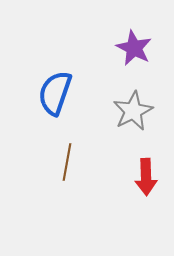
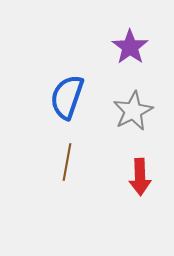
purple star: moved 4 px left, 1 px up; rotated 9 degrees clockwise
blue semicircle: moved 12 px right, 4 px down
red arrow: moved 6 px left
